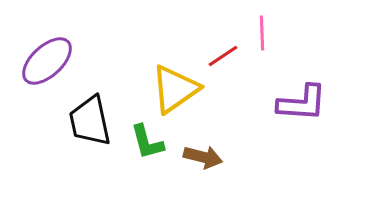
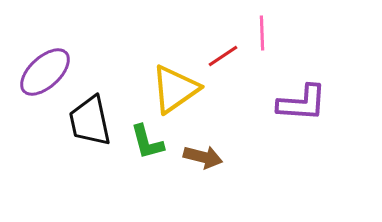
purple ellipse: moved 2 px left, 11 px down
